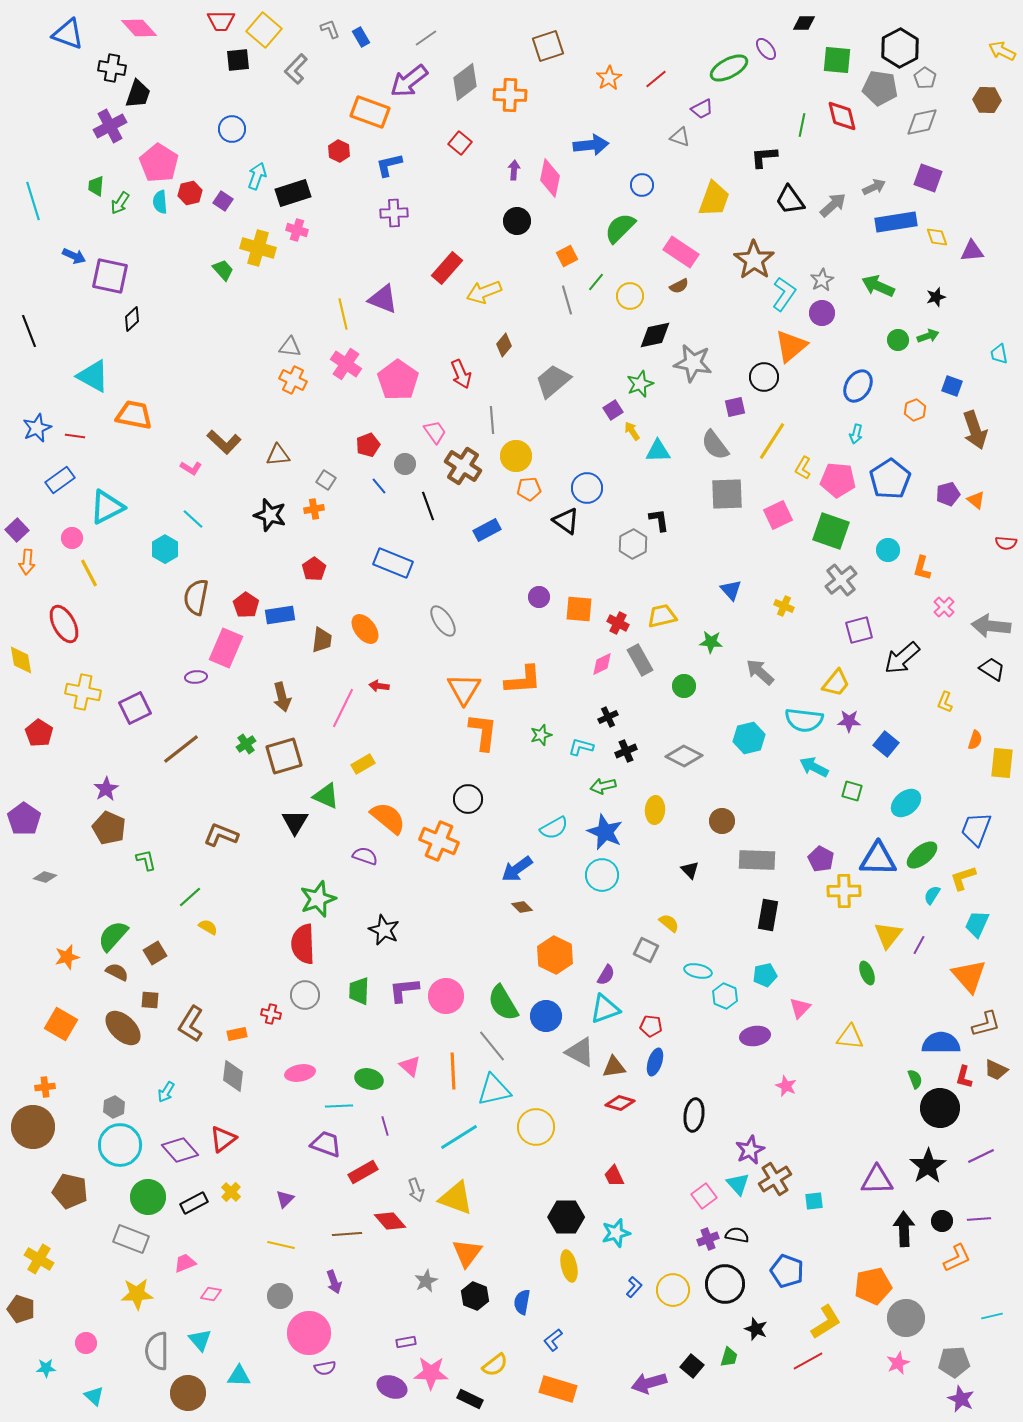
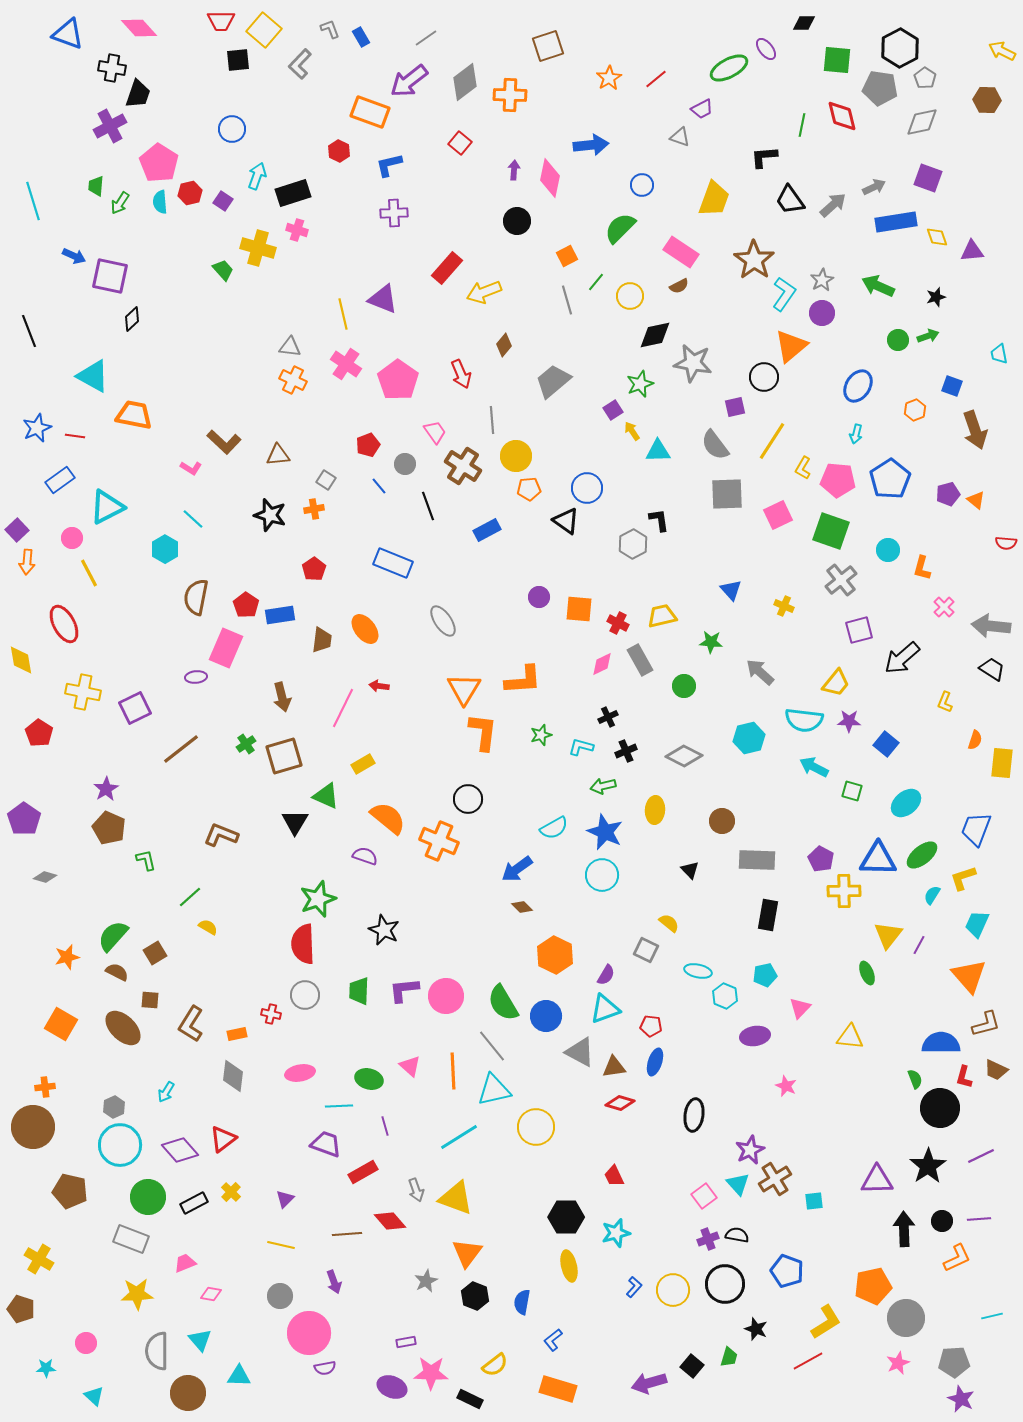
gray L-shape at (296, 69): moved 4 px right, 5 px up
